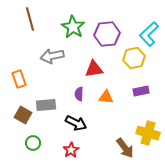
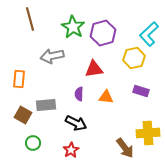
purple hexagon: moved 4 px left, 1 px up; rotated 10 degrees counterclockwise
orange rectangle: rotated 24 degrees clockwise
purple rectangle: rotated 28 degrees clockwise
yellow cross: rotated 20 degrees counterclockwise
